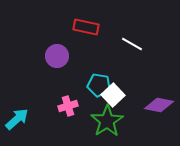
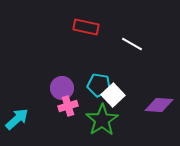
purple circle: moved 5 px right, 32 px down
purple diamond: rotated 8 degrees counterclockwise
green star: moved 5 px left, 1 px up
